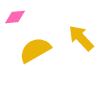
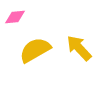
yellow arrow: moved 2 px left, 10 px down
